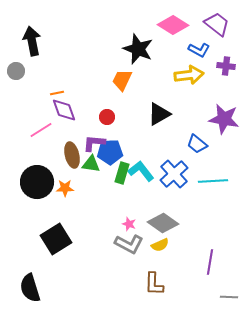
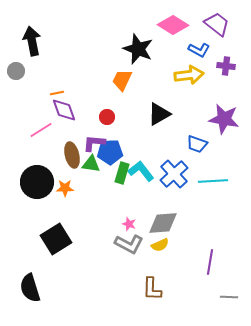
blue trapezoid: rotated 20 degrees counterclockwise
gray diamond: rotated 40 degrees counterclockwise
brown L-shape: moved 2 px left, 5 px down
